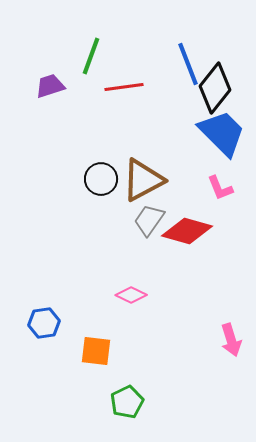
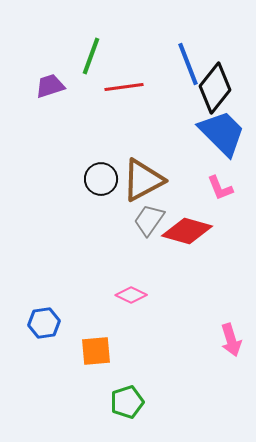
orange square: rotated 12 degrees counterclockwise
green pentagon: rotated 8 degrees clockwise
